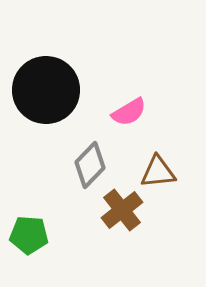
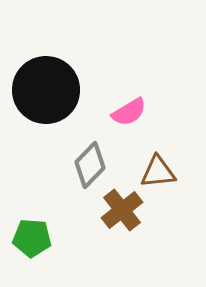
green pentagon: moved 3 px right, 3 px down
